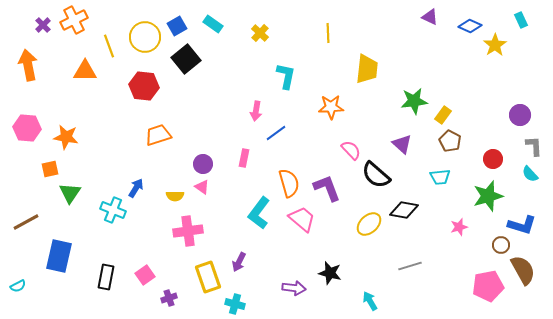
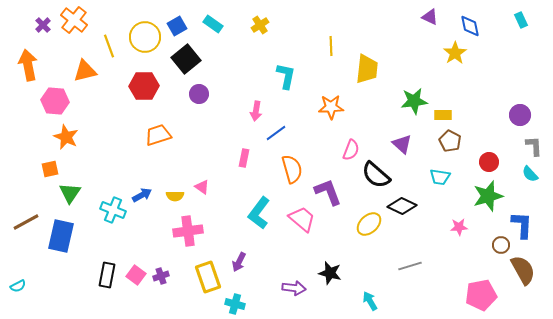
orange cross at (74, 20): rotated 24 degrees counterclockwise
blue diamond at (470, 26): rotated 55 degrees clockwise
yellow cross at (260, 33): moved 8 px up; rotated 12 degrees clockwise
yellow line at (328, 33): moved 3 px right, 13 px down
yellow star at (495, 45): moved 40 px left, 8 px down
orange triangle at (85, 71): rotated 15 degrees counterclockwise
red hexagon at (144, 86): rotated 8 degrees counterclockwise
yellow rectangle at (443, 115): rotated 54 degrees clockwise
pink hexagon at (27, 128): moved 28 px right, 27 px up
orange star at (66, 137): rotated 15 degrees clockwise
pink semicircle at (351, 150): rotated 65 degrees clockwise
red circle at (493, 159): moved 4 px left, 3 px down
purple circle at (203, 164): moved 4 px left, 70 px up
cyan trapezoid at (440, 177): rotated 15 degrees clockwise
orange semicircle at (289, 183): moved 3 px right, 14 px up
blue arrow at (136, 188): moved 6 px right, 7 px down; rotated 30 degrees clockwise
purple L-shape at (327, 188): moved 1 px right, 4 px down
black diamond at (404, 210): moved 2 px left, 4 px up; rotated 16 degrees clockwise
blue L-shape at (522, 225): rotated 104 degrees counterclockwise
pink star at (459, 227): rotated 12 degrees clockwise
blue rectangle at (59, 256): moved 2 px right, 20 px up
pink square at (145, 275): moved 9 px left; rotated 18 degrees counterclockwise
black rectangle at (106, 277): moved 1 px right, 2 px up
pink pentagon at (488, 286): moved 7 px left, 9 px down
purple cross at (169, 298): moved 8 px left, 22 px up
